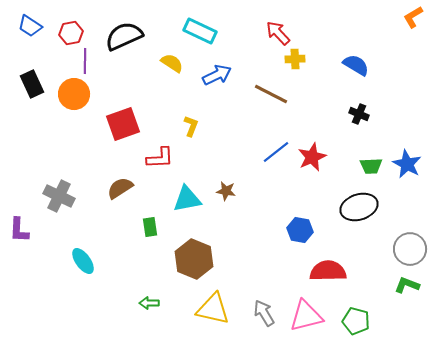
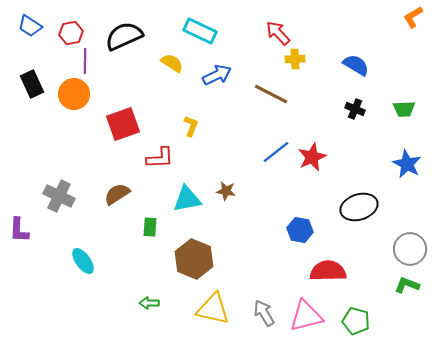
black cross: moved 4 px left, 5 px up
green trapezoid: moved 33 px right, 57 px up
brown semicircle: moved 3 px left, 6 px down
green rectangle: rotated 12 degrees clockwise
